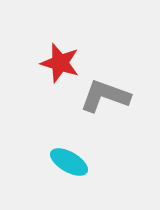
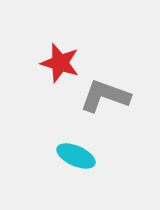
cyan ellipse: moved 7 px right, 6 px up; rotated 6 degrees counterclockwise
